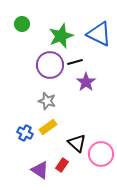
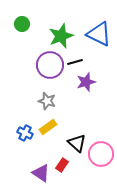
purple star: rotated 18 degrees clockwise
purple triangle: moved 1 px right, 3 px down
